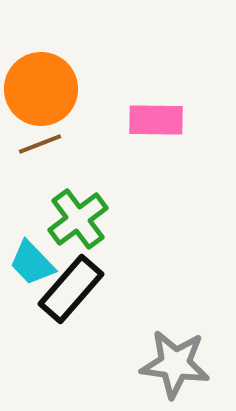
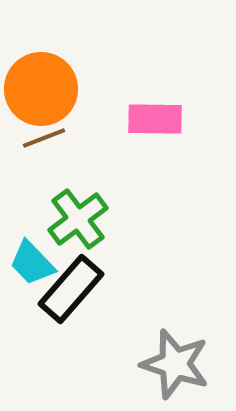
pink rectangle: moved 1 px left, 1 px up
brown line: moved 4 px right, 6 px up
gray star: rotated 10 degrees clockwise
